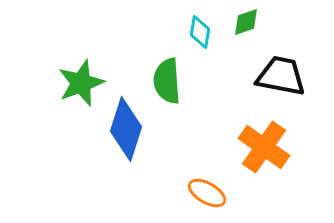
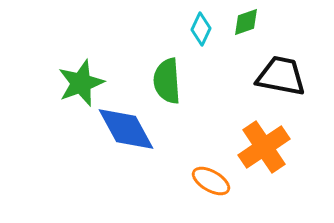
cyan diamond: moved 1 px right, 3 px up; rotated 16 degrees clockwise
blue diamond: rotated 46 degrees counterclockwise
orange cross: rotated 21 degrees clockwise
orange ellipse: moved 4 px right, 12 px up
